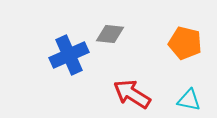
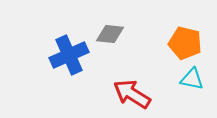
cyan triangle: moved 3 px right, 21 px up
